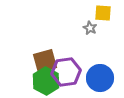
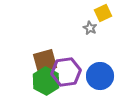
yellow square: rotated 30 degrees counterclockwise
blue circle: moved 2 px up
